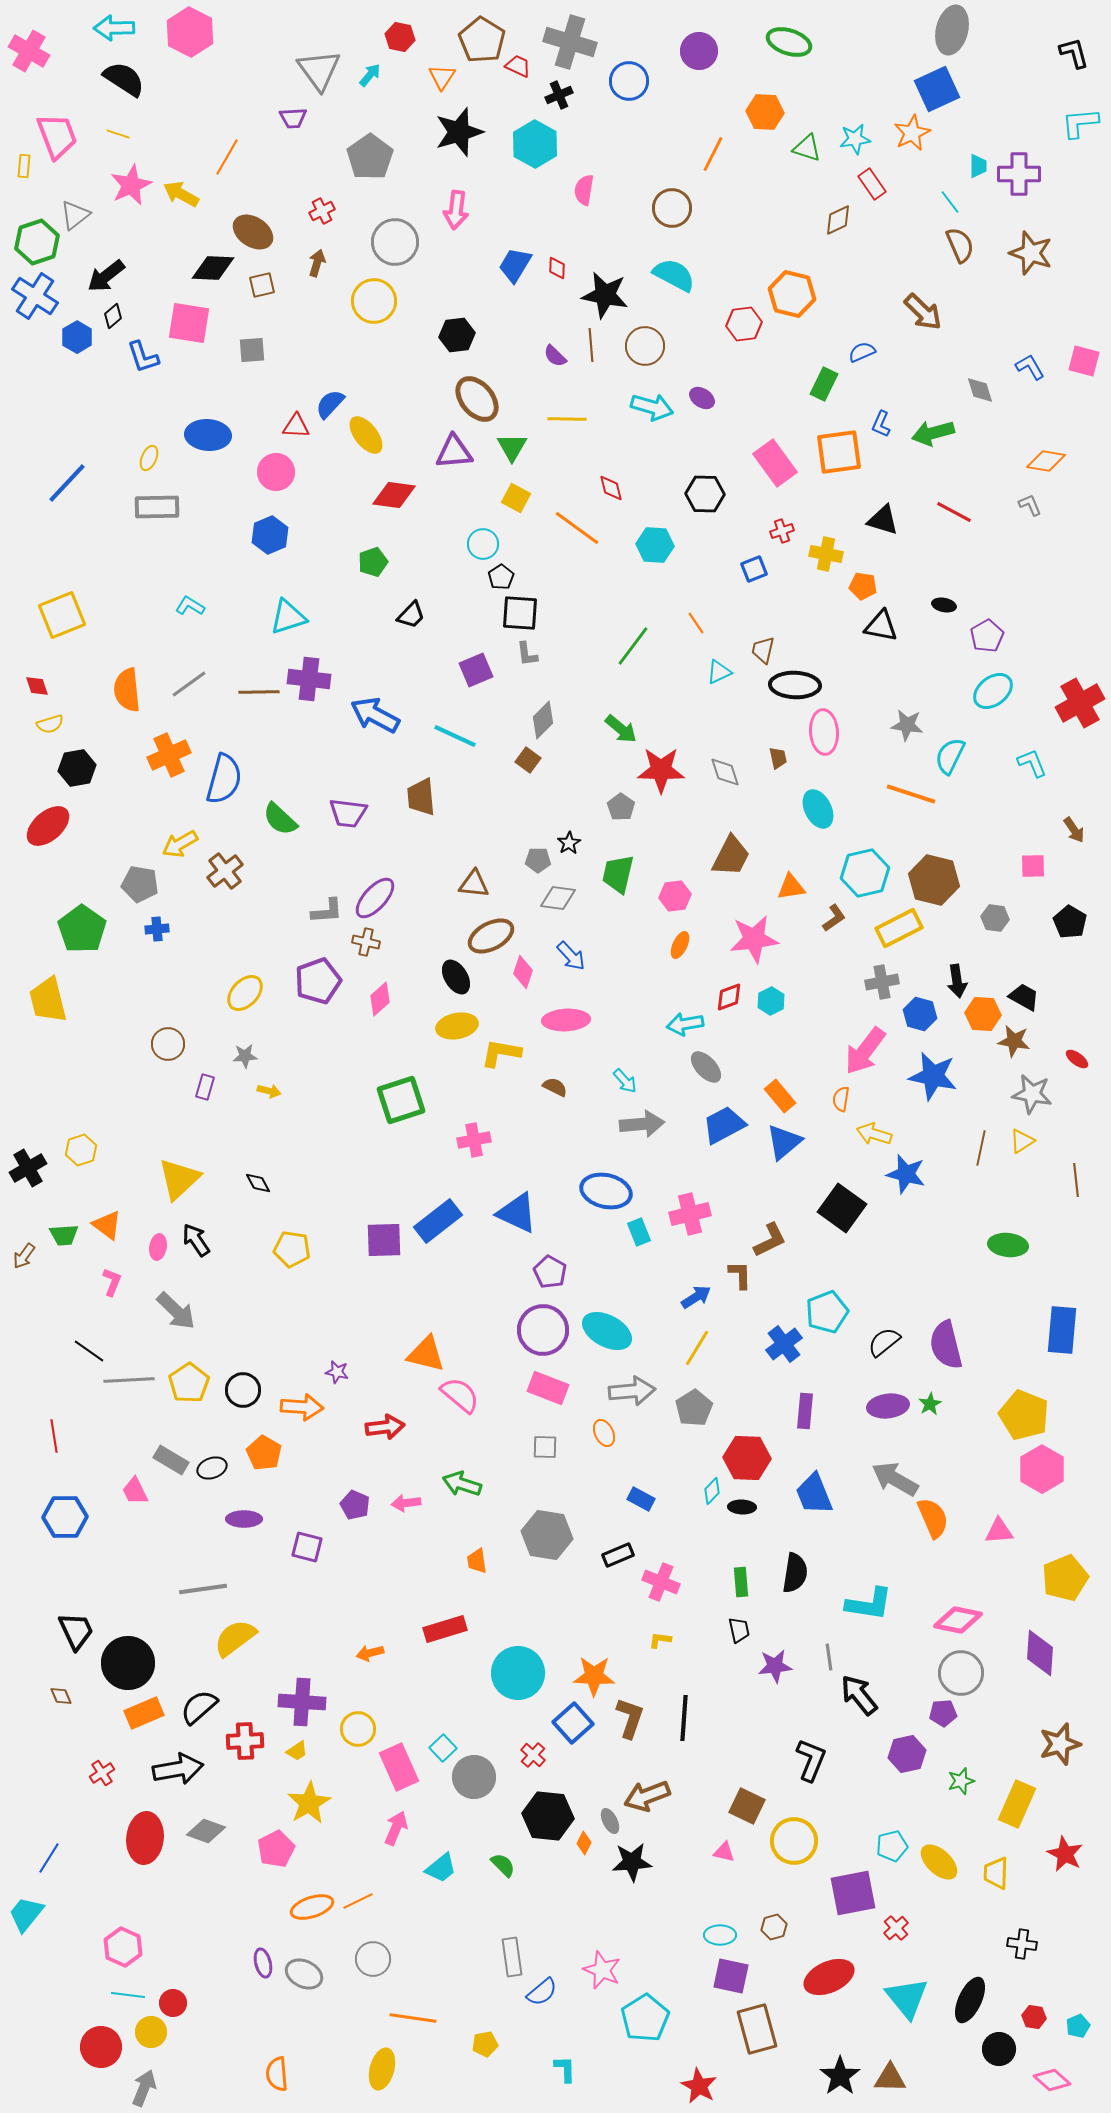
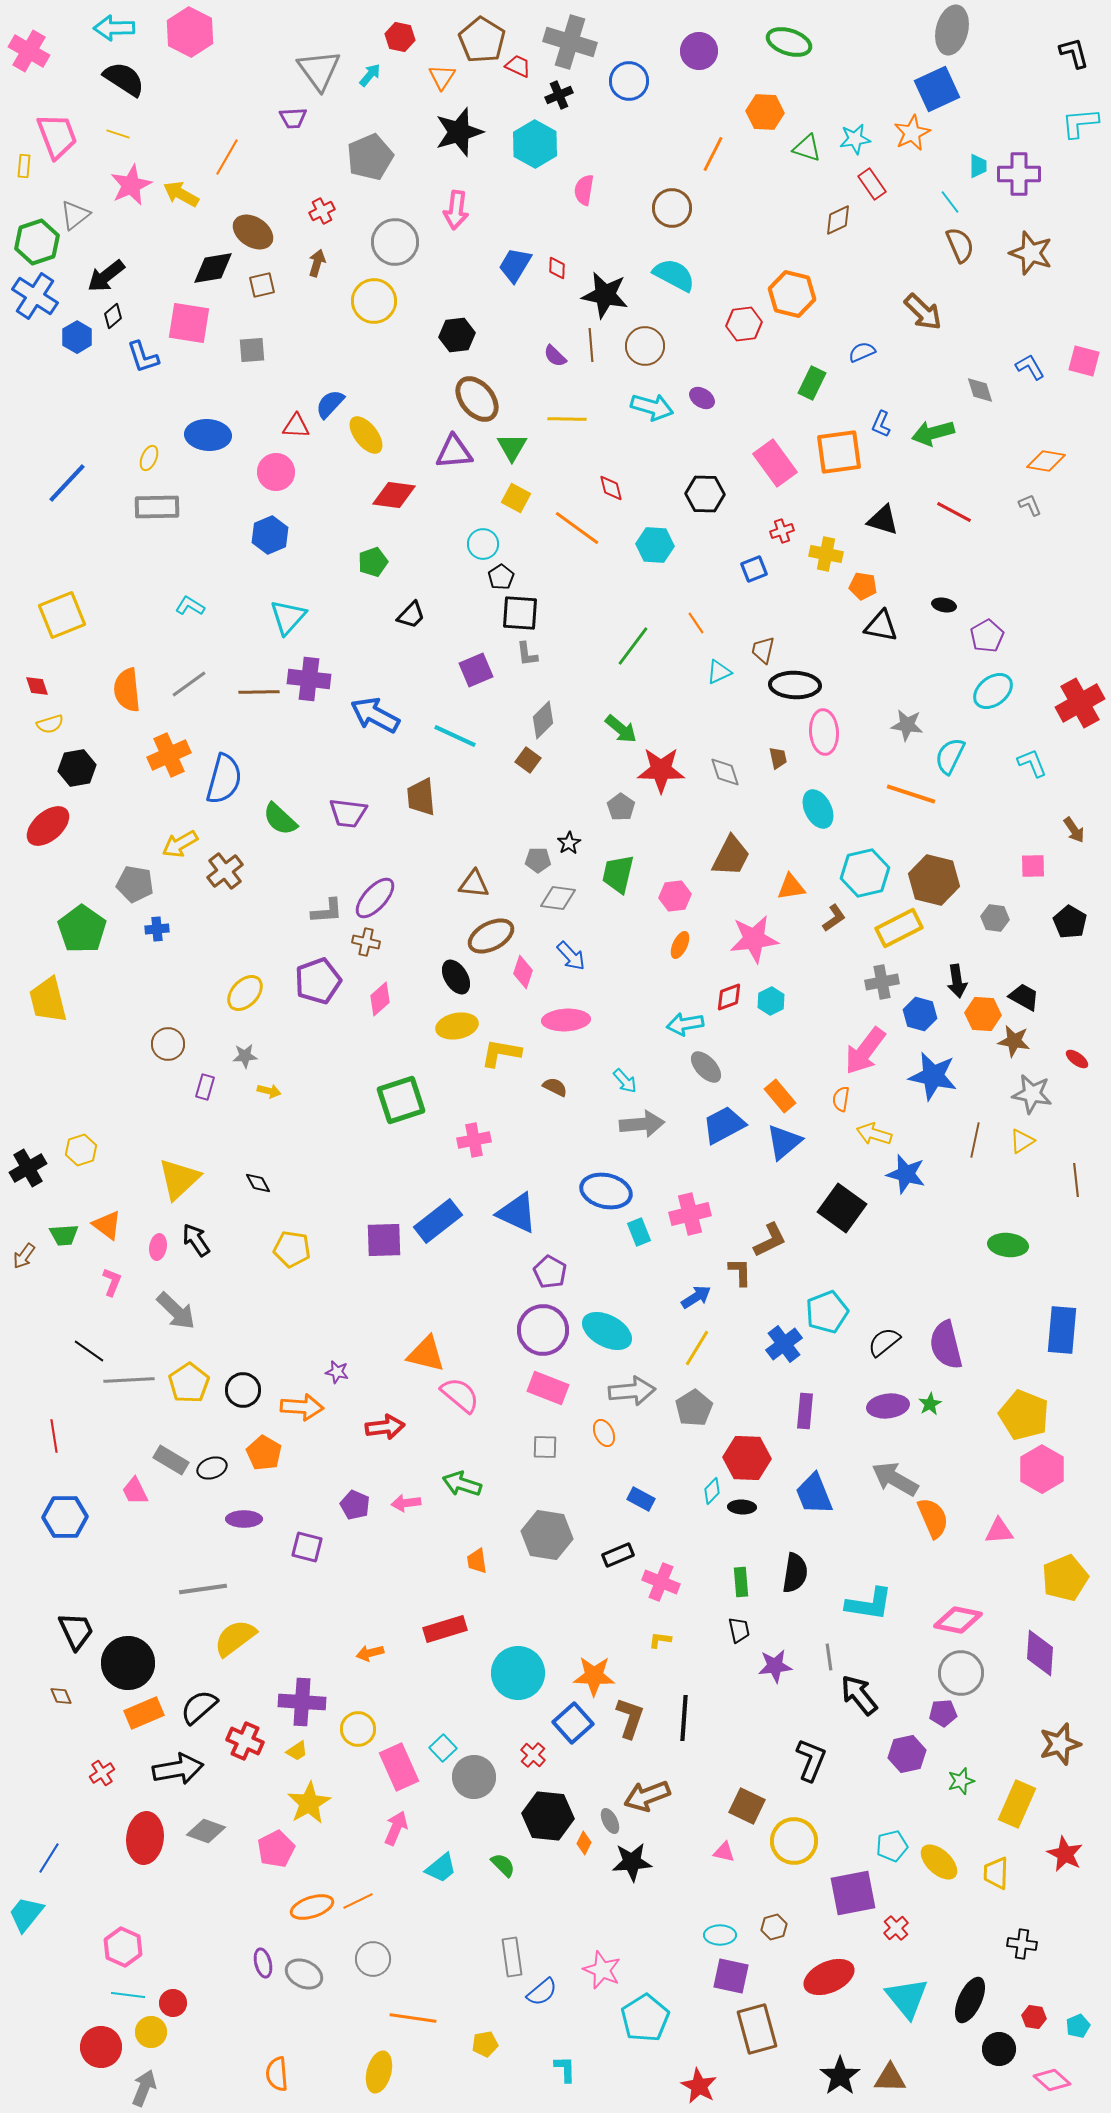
gray pentagon at (370, 157): rotated 12 degrees clockwise
black diamond at (213, 268): rotated 12 degrees counterclockwise
green rectangle at (824, 384): moved 12 px left, 1 px up
cyan triangle at (288, 617): rotated 30 degrees counterclockwise
gray pentagon at (140, 884): moved 5 px left
brown line at (981, 1148): moved 6 px left, 8 px up
brown L-shape at (740, 1275): moved 3 px up
red cross at (245, 1741): rotated 27 degrees clockwise
yellow ellipse at (382, 2069): moved 3 px left, 3 px down
